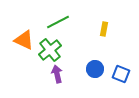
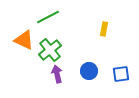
green line: moved 10 px left, 5 px up
blue circle: moved 6 px left, 2 px down
blue square: rotated 30 degrees counterclockwise
